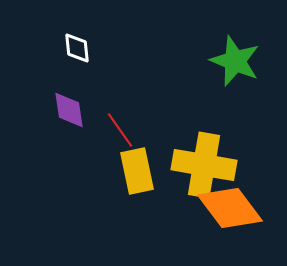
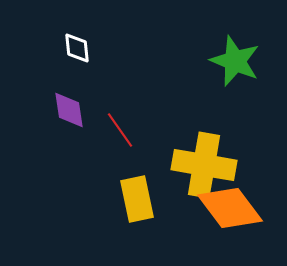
yellow rectangle: moved 28 px down
